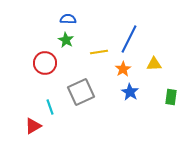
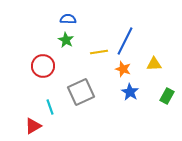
blue line: moved 4 px left, 2 px down
red circle: moved 2 px left, 3 px down
orange star: rotated 21 degrees counterclockwise
green rectangle: moved 4 px left, 1 px up; rotated 21 degrees clockwise
